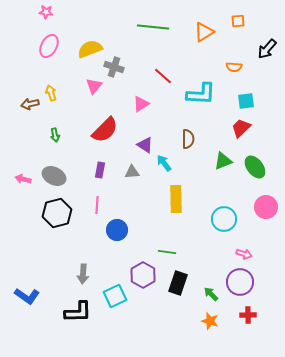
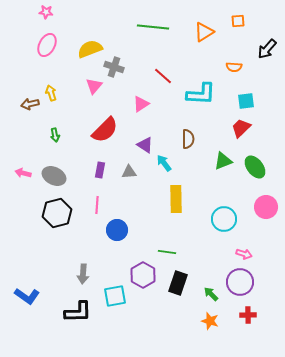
pink ellipse at (49, 46): moved 2 px left, 1 px up
gray triangle at (132, 172): moved 3 px left
pink arrow at (23, 179): moved 6 px up
cyan square at (115, 296): rotated 15 degrees clockwise
